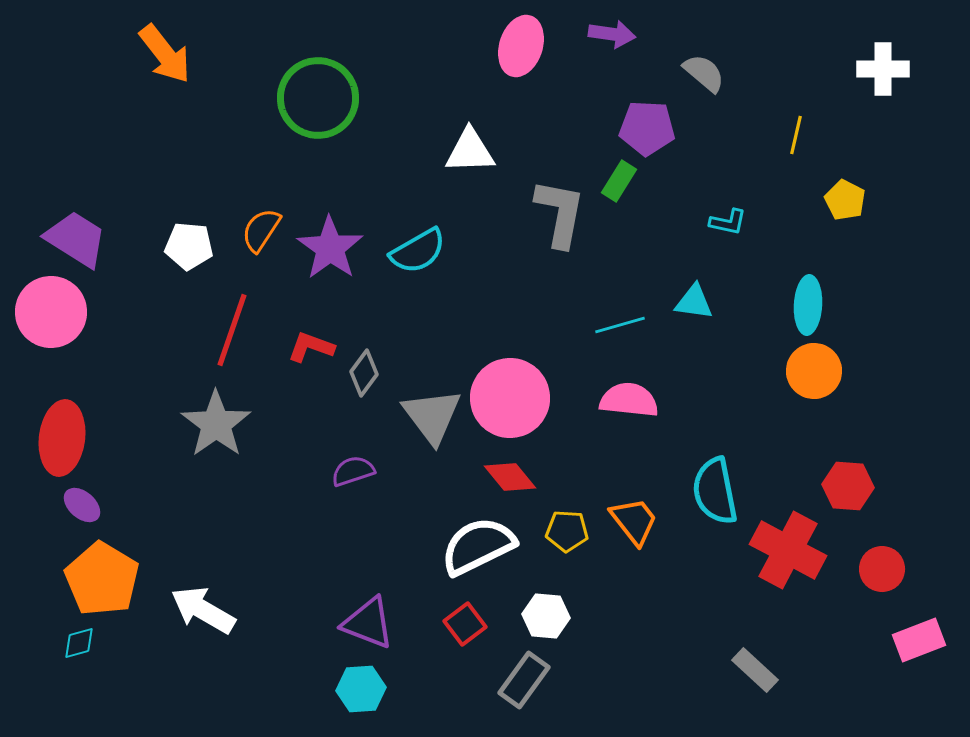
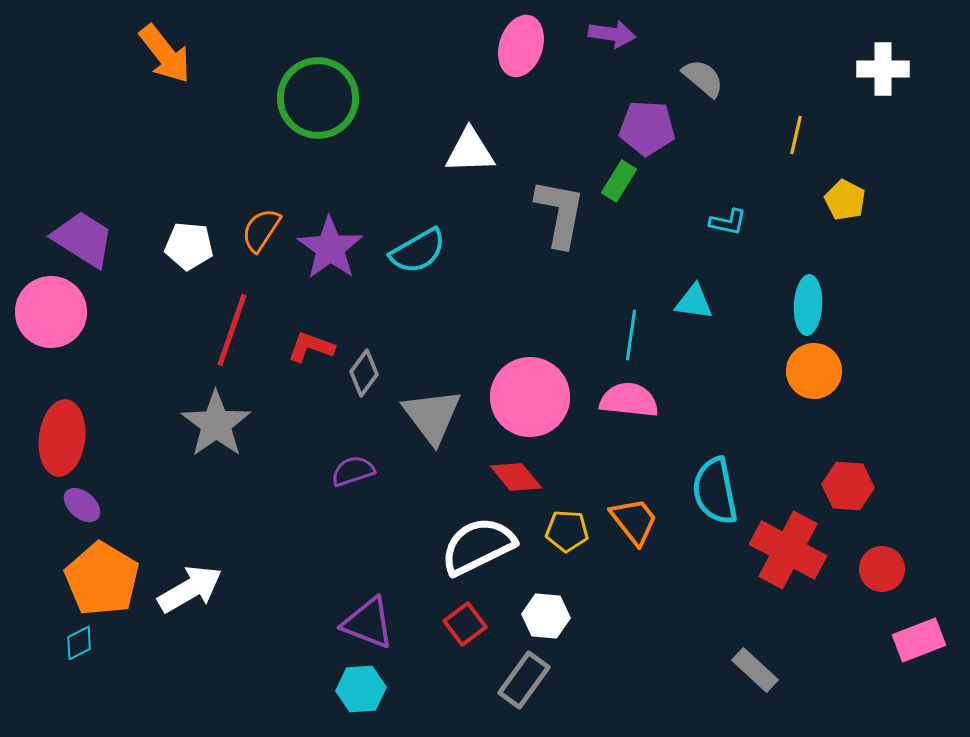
gray semicircle at (704, 73): moved 1 px left, 5 px down
purple trapezoid at (76, 239): moved 7 px right
cyan line at (620, 325): moved 11 px right, 10 px down; rotated 66 degrees counterclockwise
pink circle at (510, 398): moved 20 px right, 1 px up
red diamond at (510, 477): moved 6 px right
white arrow at (203, 610): moved 13 px left, 21 px up; rotated 120 degrees clockwise
cyan diamond at (79, 643): rotated 12 degrees counterclockwise
